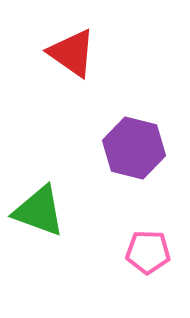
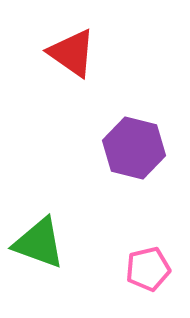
green triangle: moved 32 px down
pink pentagon: moved 17 px down; rotated 15 degrees counterclockwise
